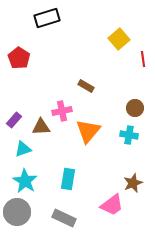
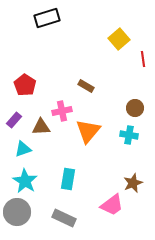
red pentagon: moved 6 px right, 27 px down
